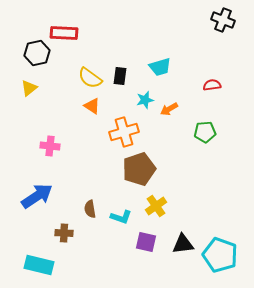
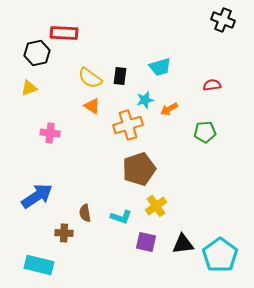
yellow triangle: rotated 18 degrees clockwise
orange cross: moved 4 px right, 7 px up
pink cross: moved 13 px up
brown semicircle: moved 5 px left, 4 px down
cyan pentagon: rotated 16 degrees clockwise
